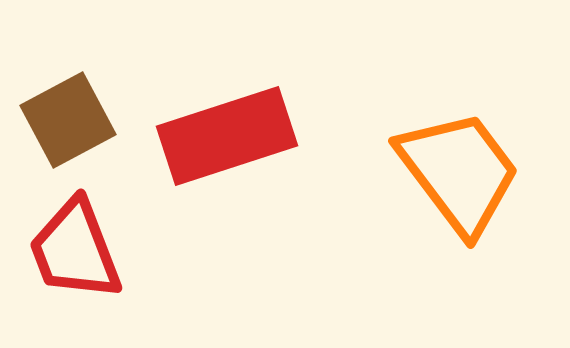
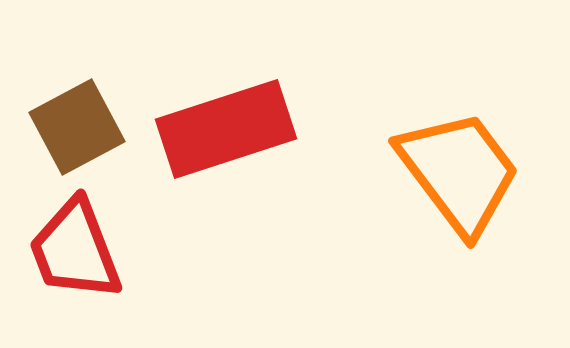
brown square: moved 9 px right, 7 px down
red rectangle: moved 1 px left, 7 px up
